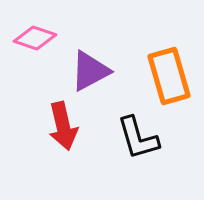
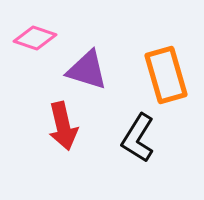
purple triangle: moved 3 px left, 1 px up; rotated 45 degrees clockwise
orange rectangle: moved 3 px left, 1 px up
black L-shape: rotated 48 degrees clockwise
